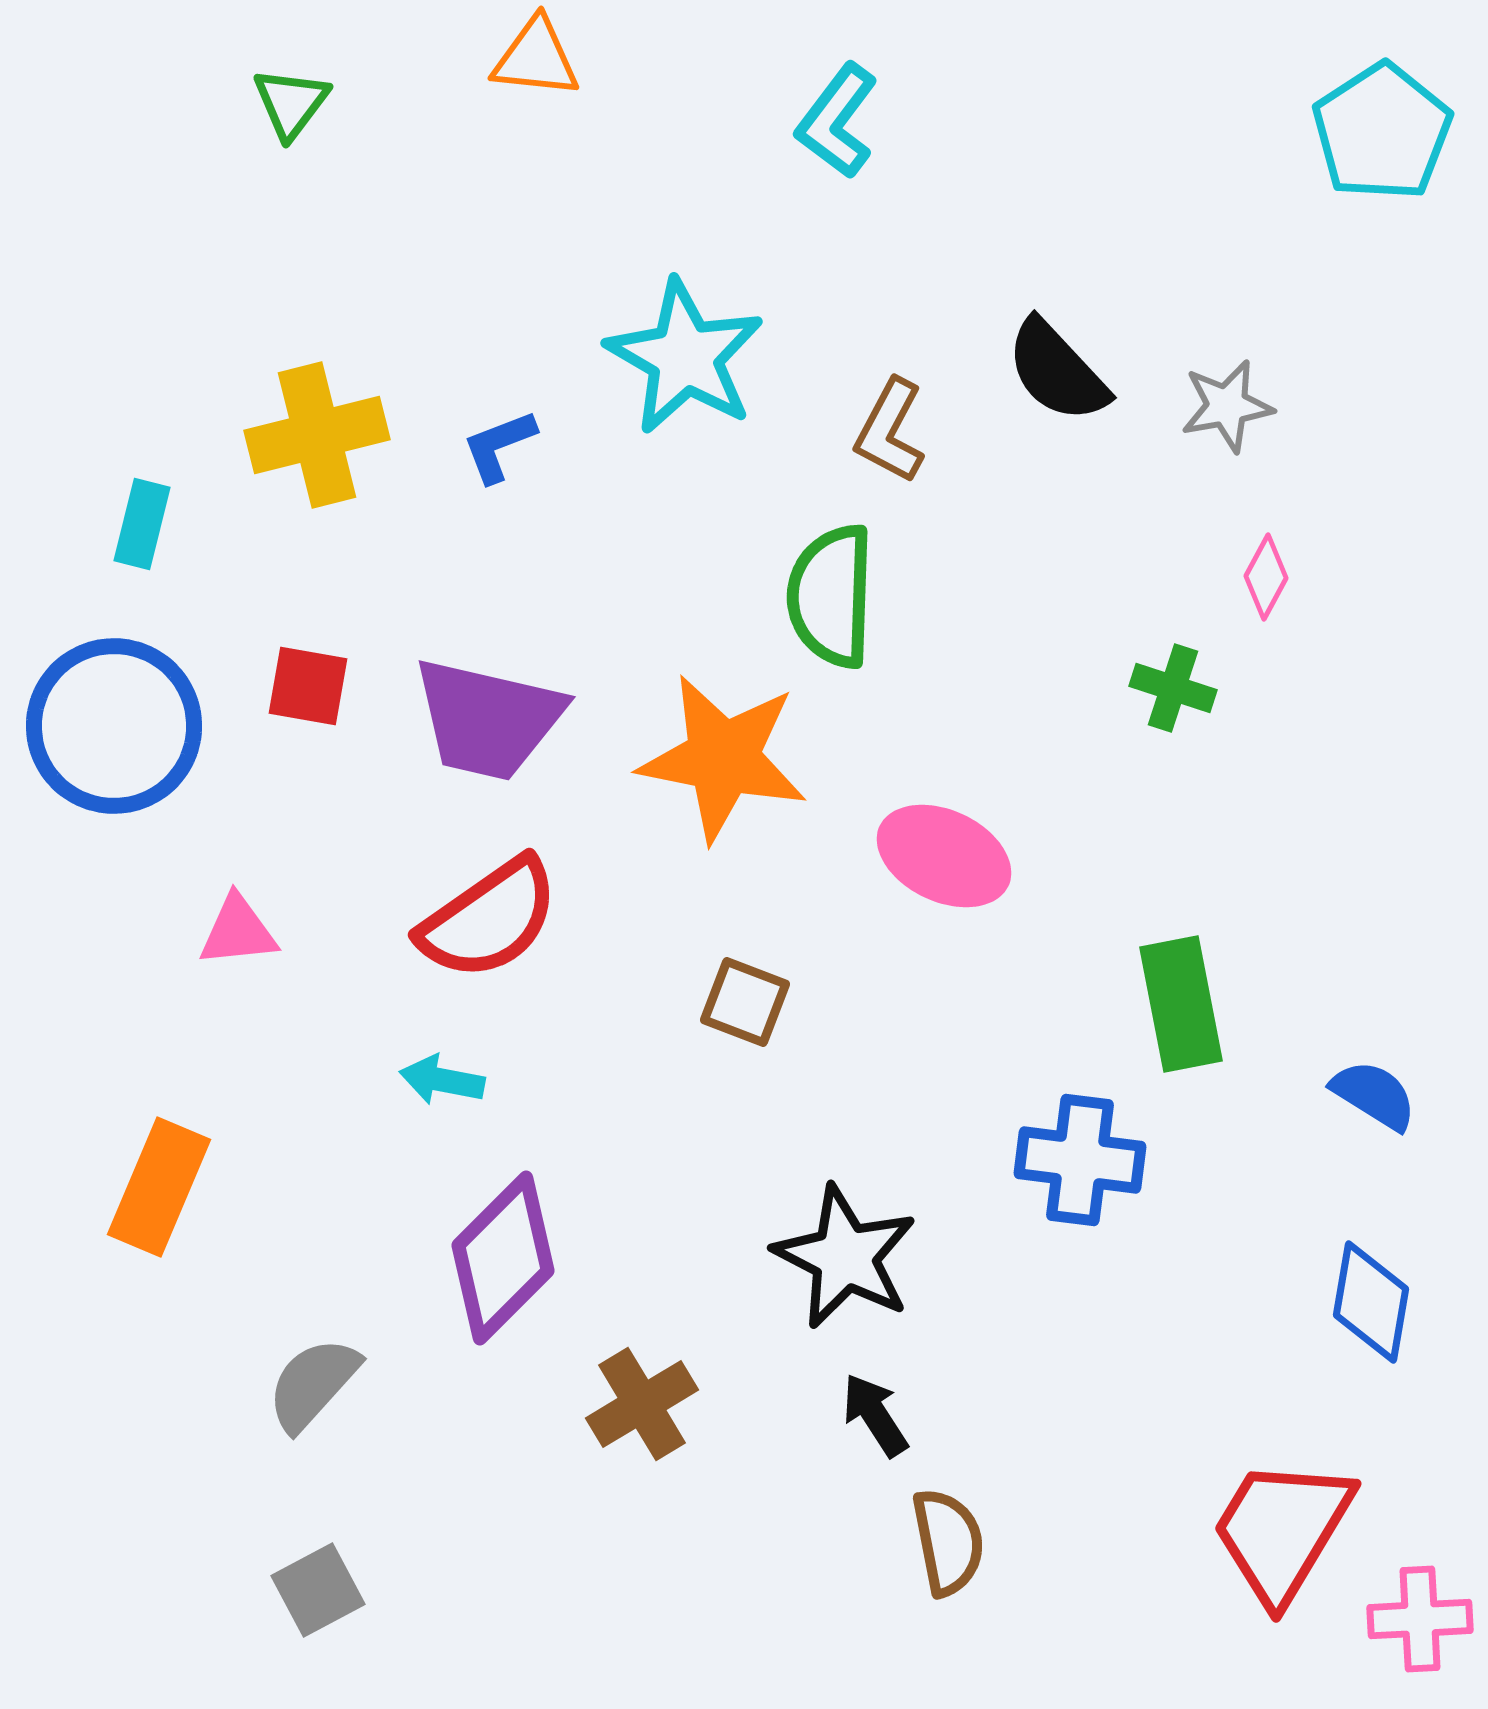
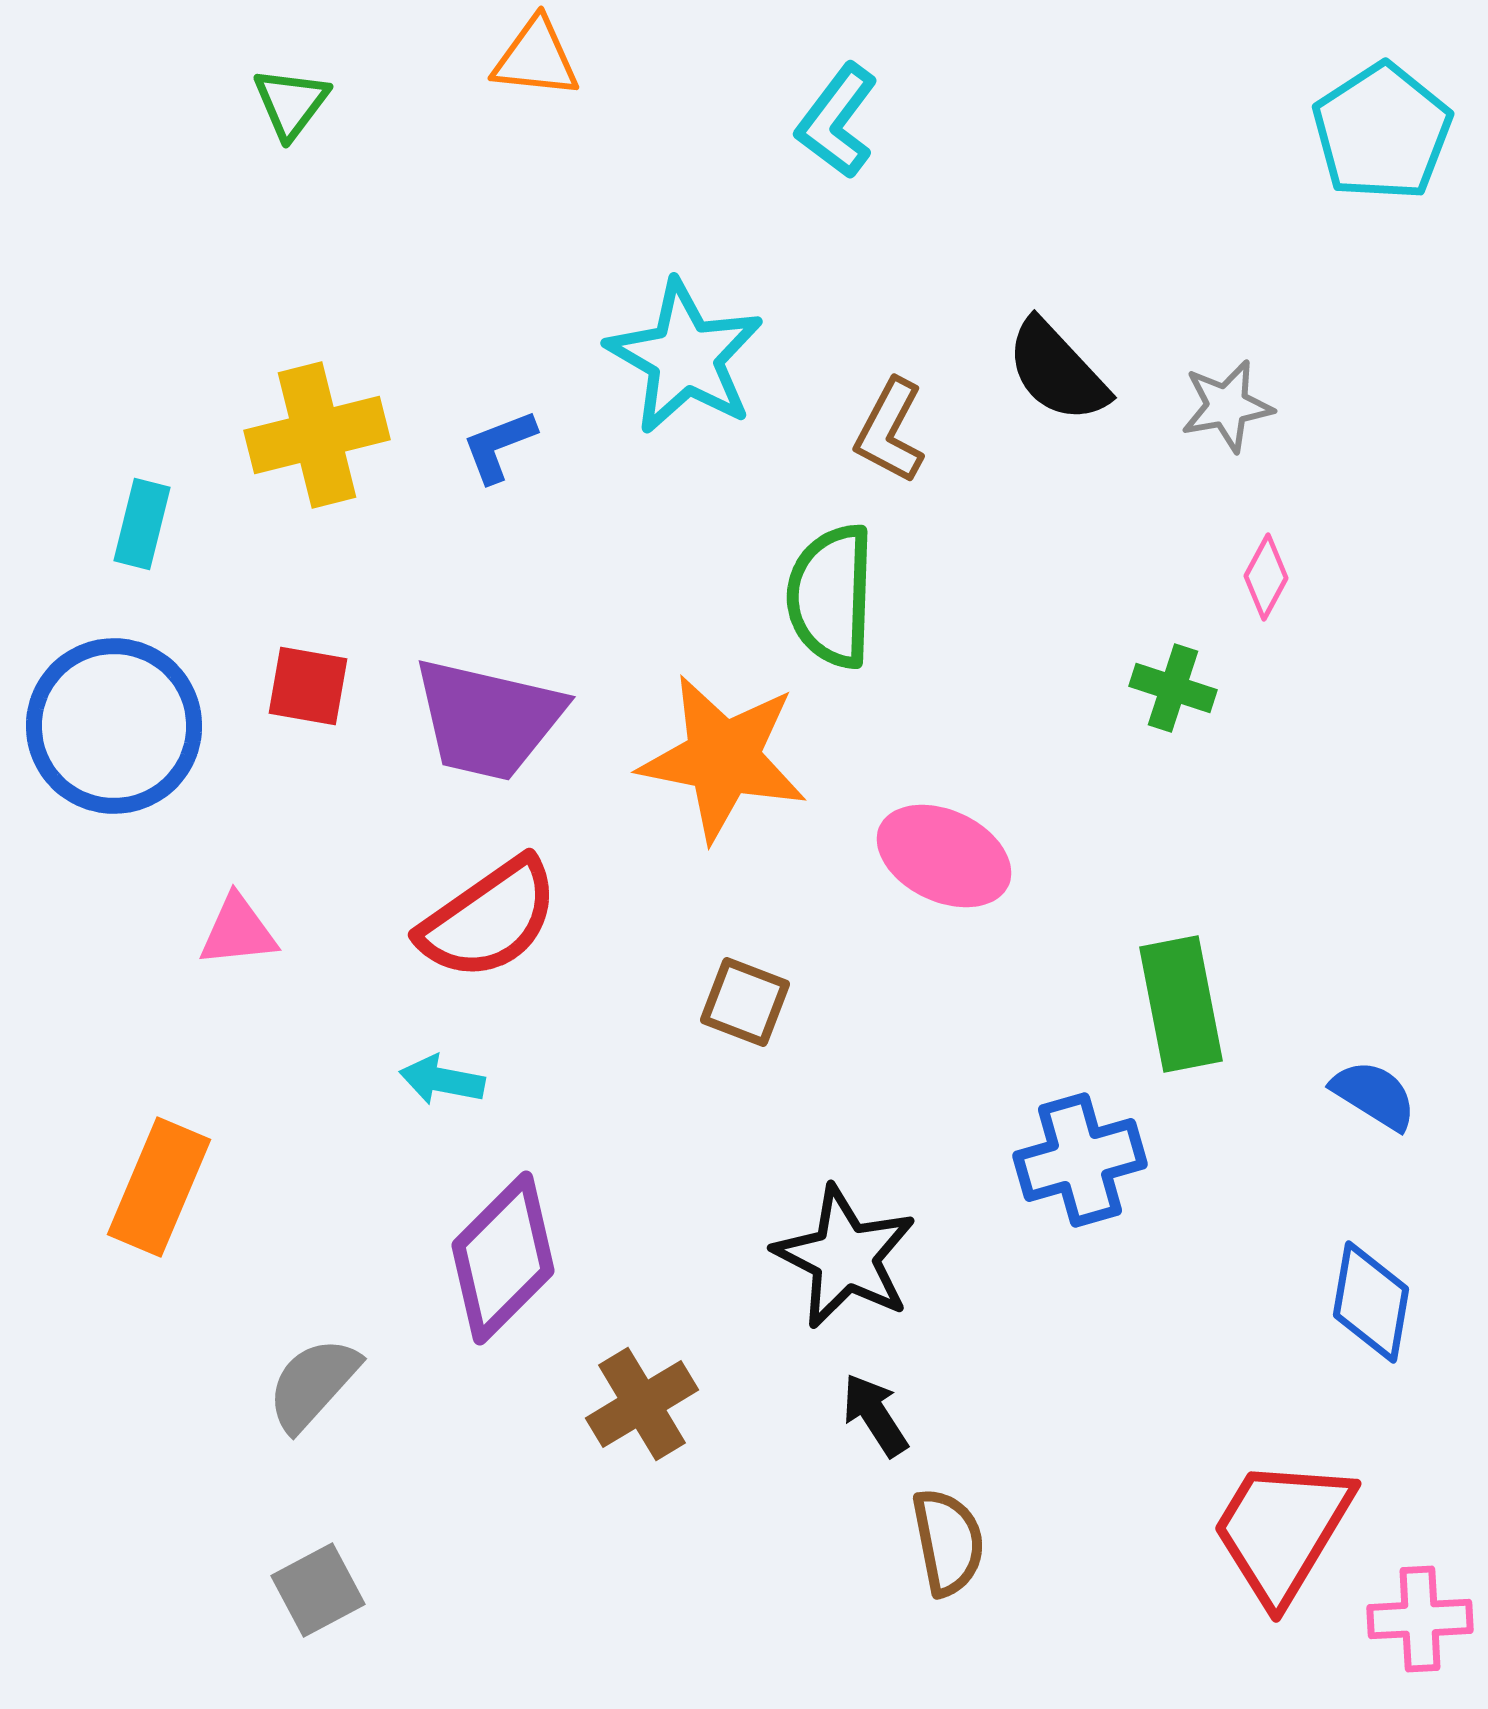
blue cross: rotated 23 degrees counterclockwise
